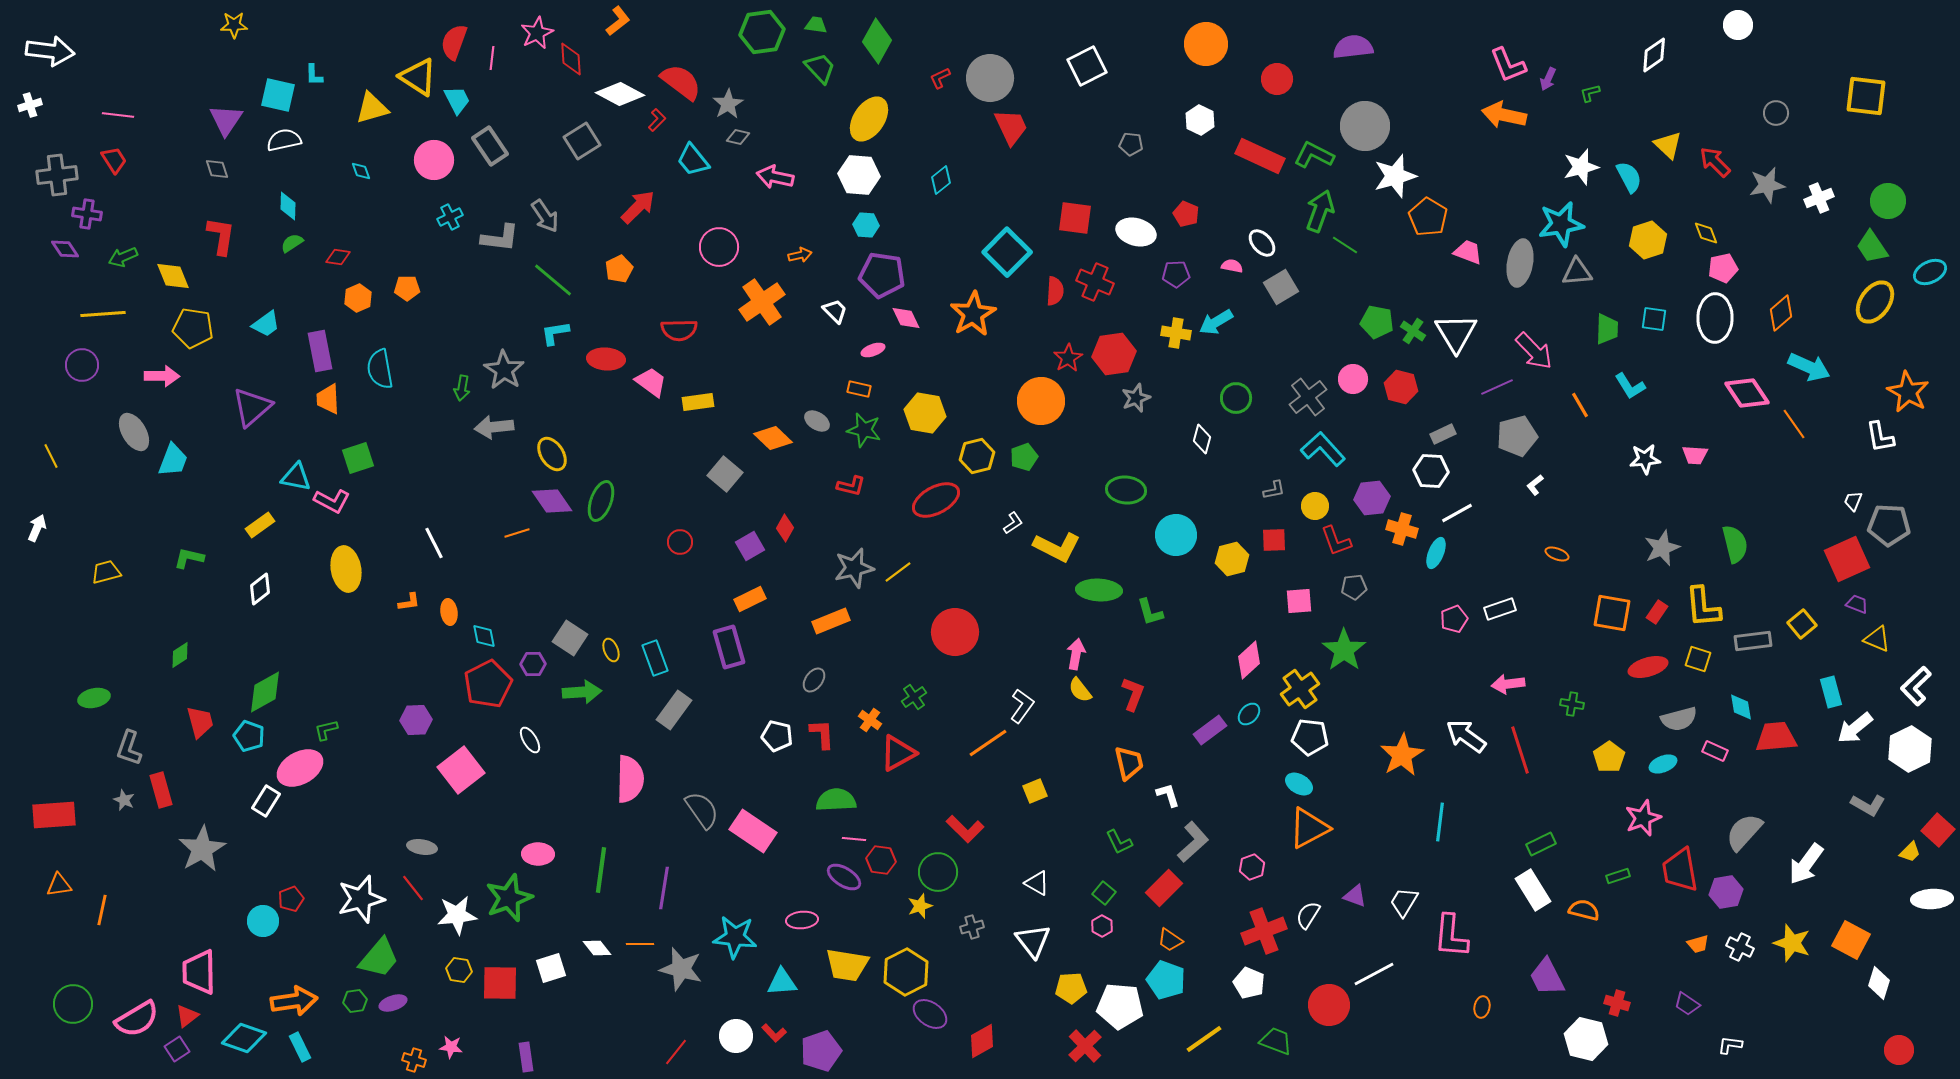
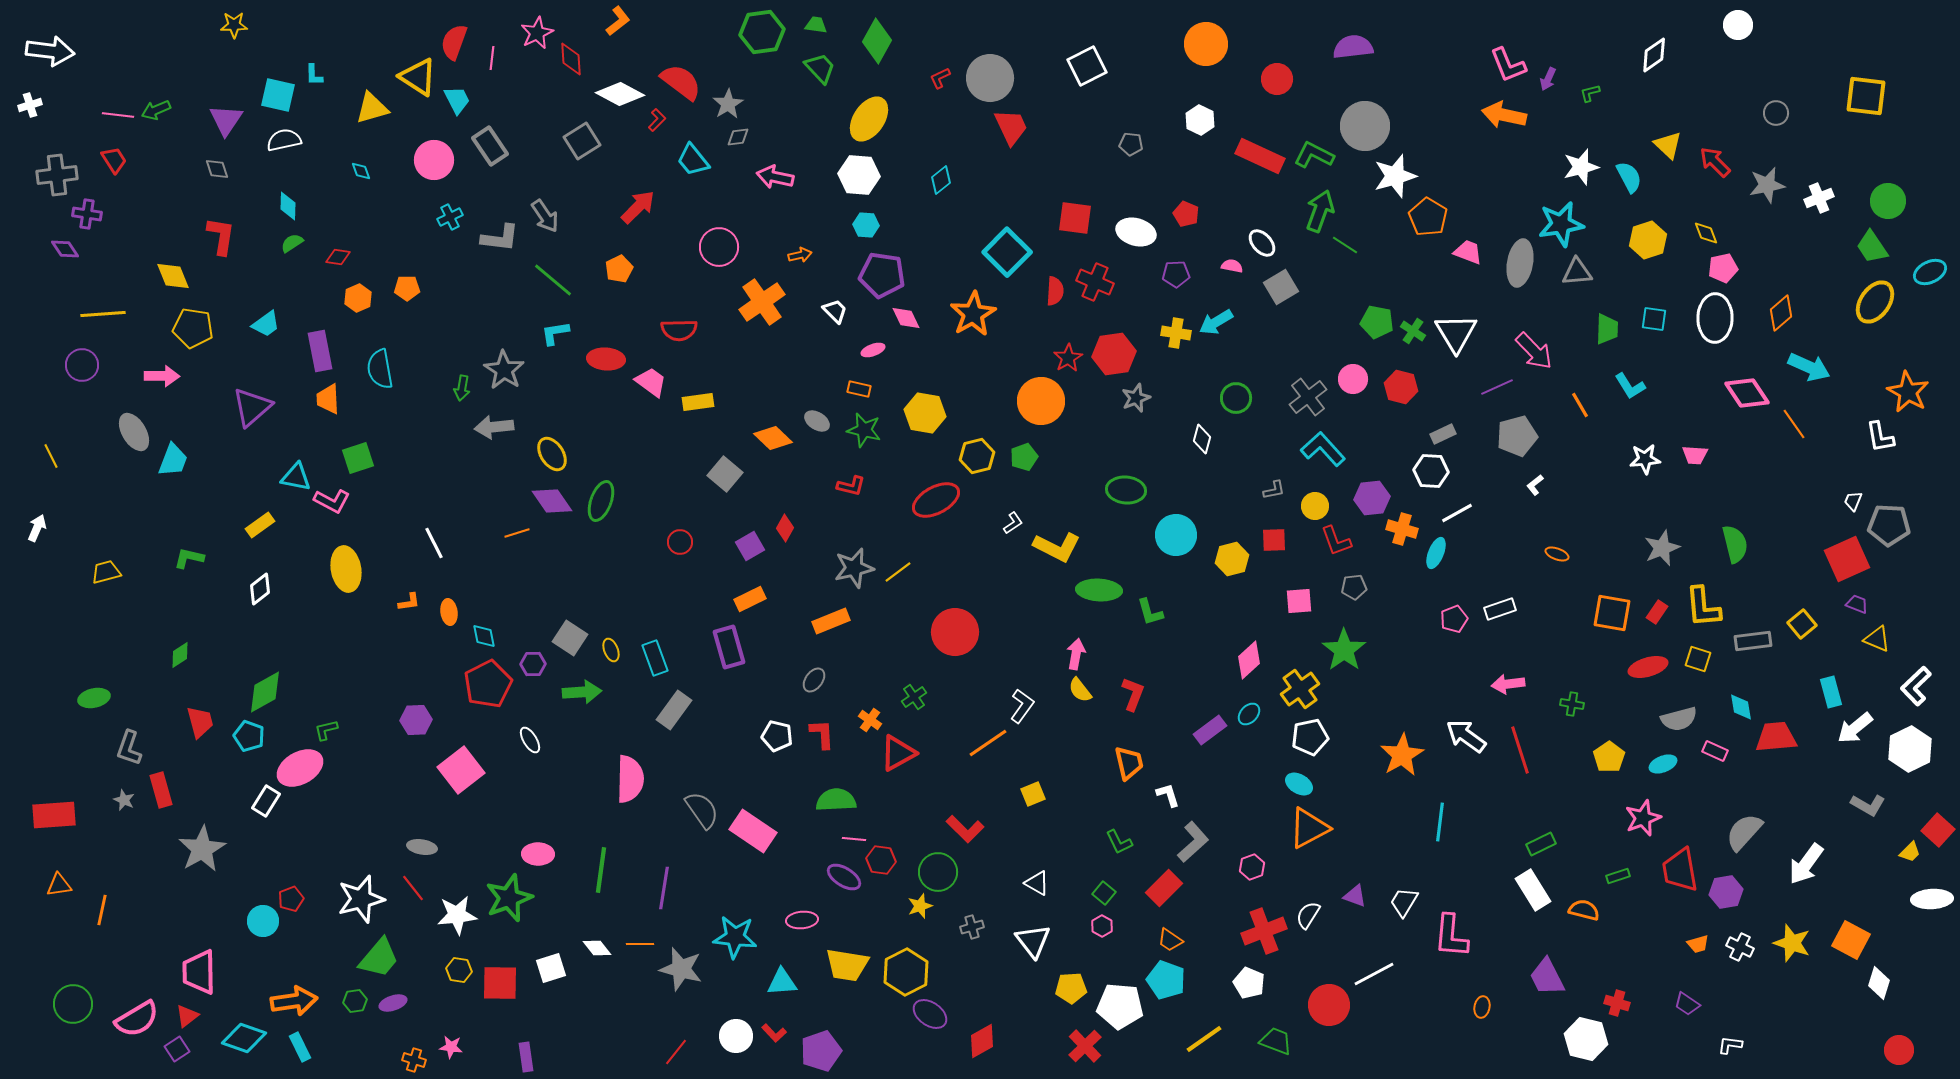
gray diamond at (738, 137): rotated 20 degrees counterclockwise
green arrow at (123, 257): moved 33 px right, 147 px up
white pentagon at (1310, 737): rotated 18 degrees counterclockwise
yellow square at (1035, 791): moved 2 px left, 3 px down
